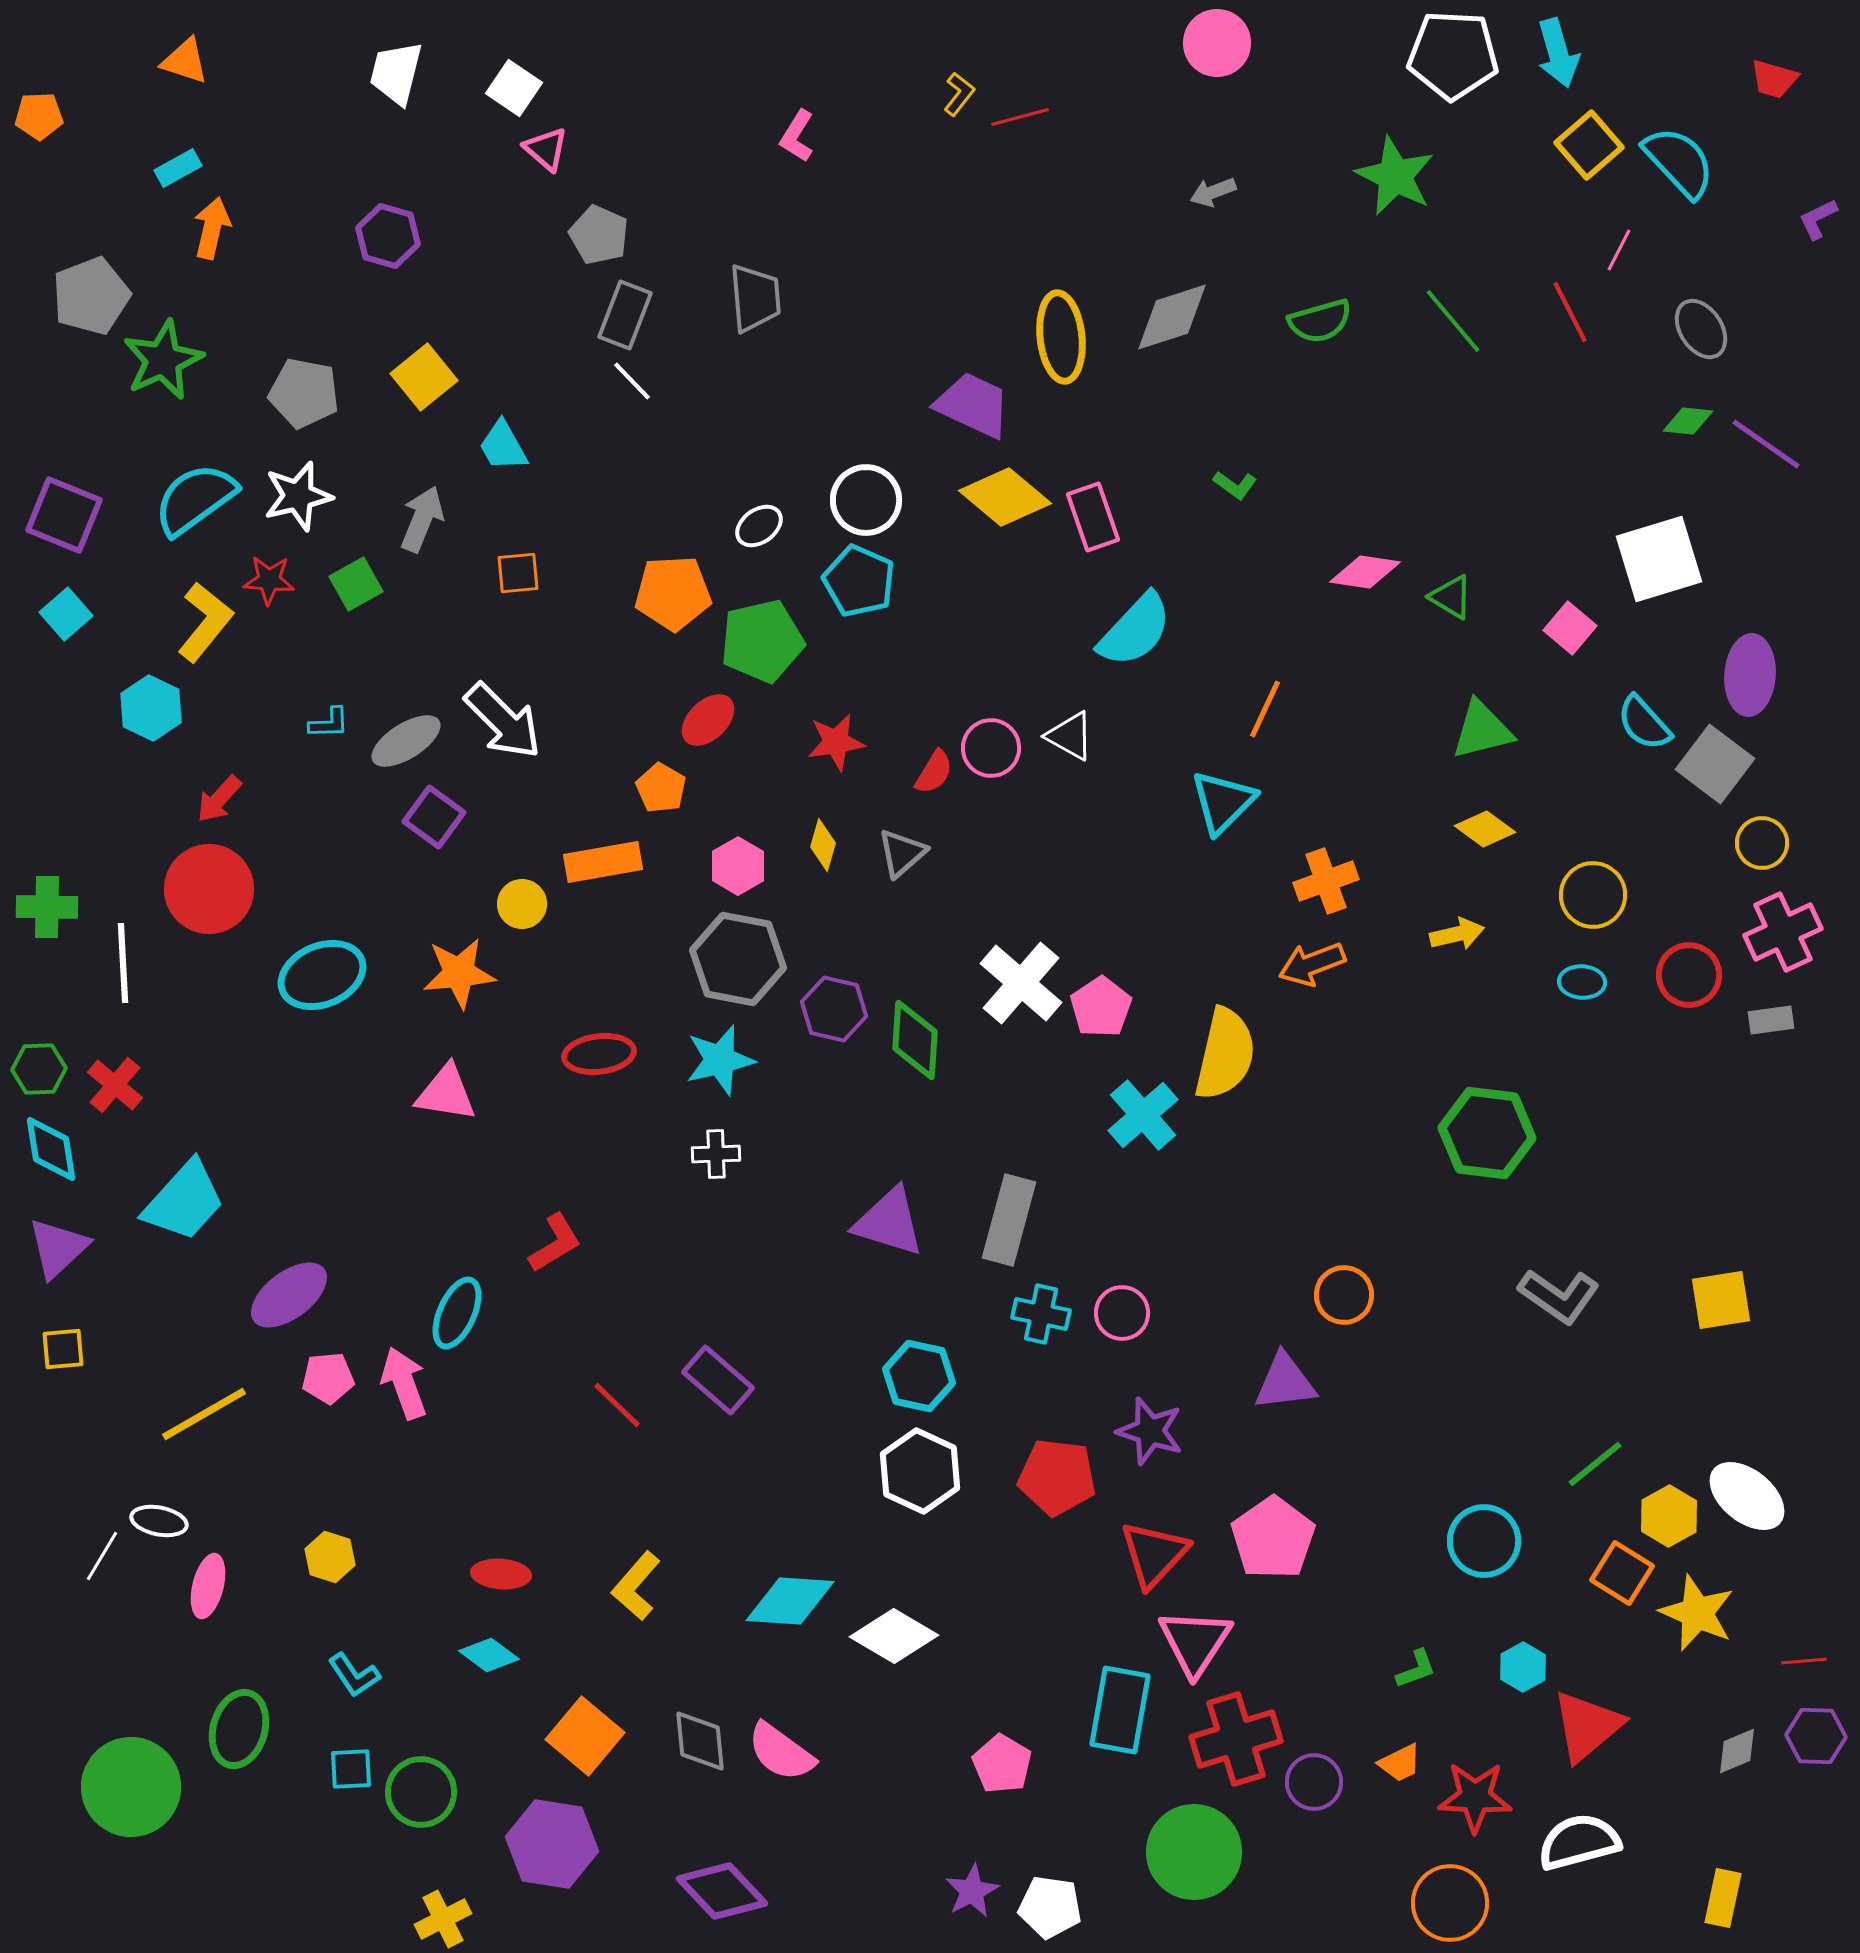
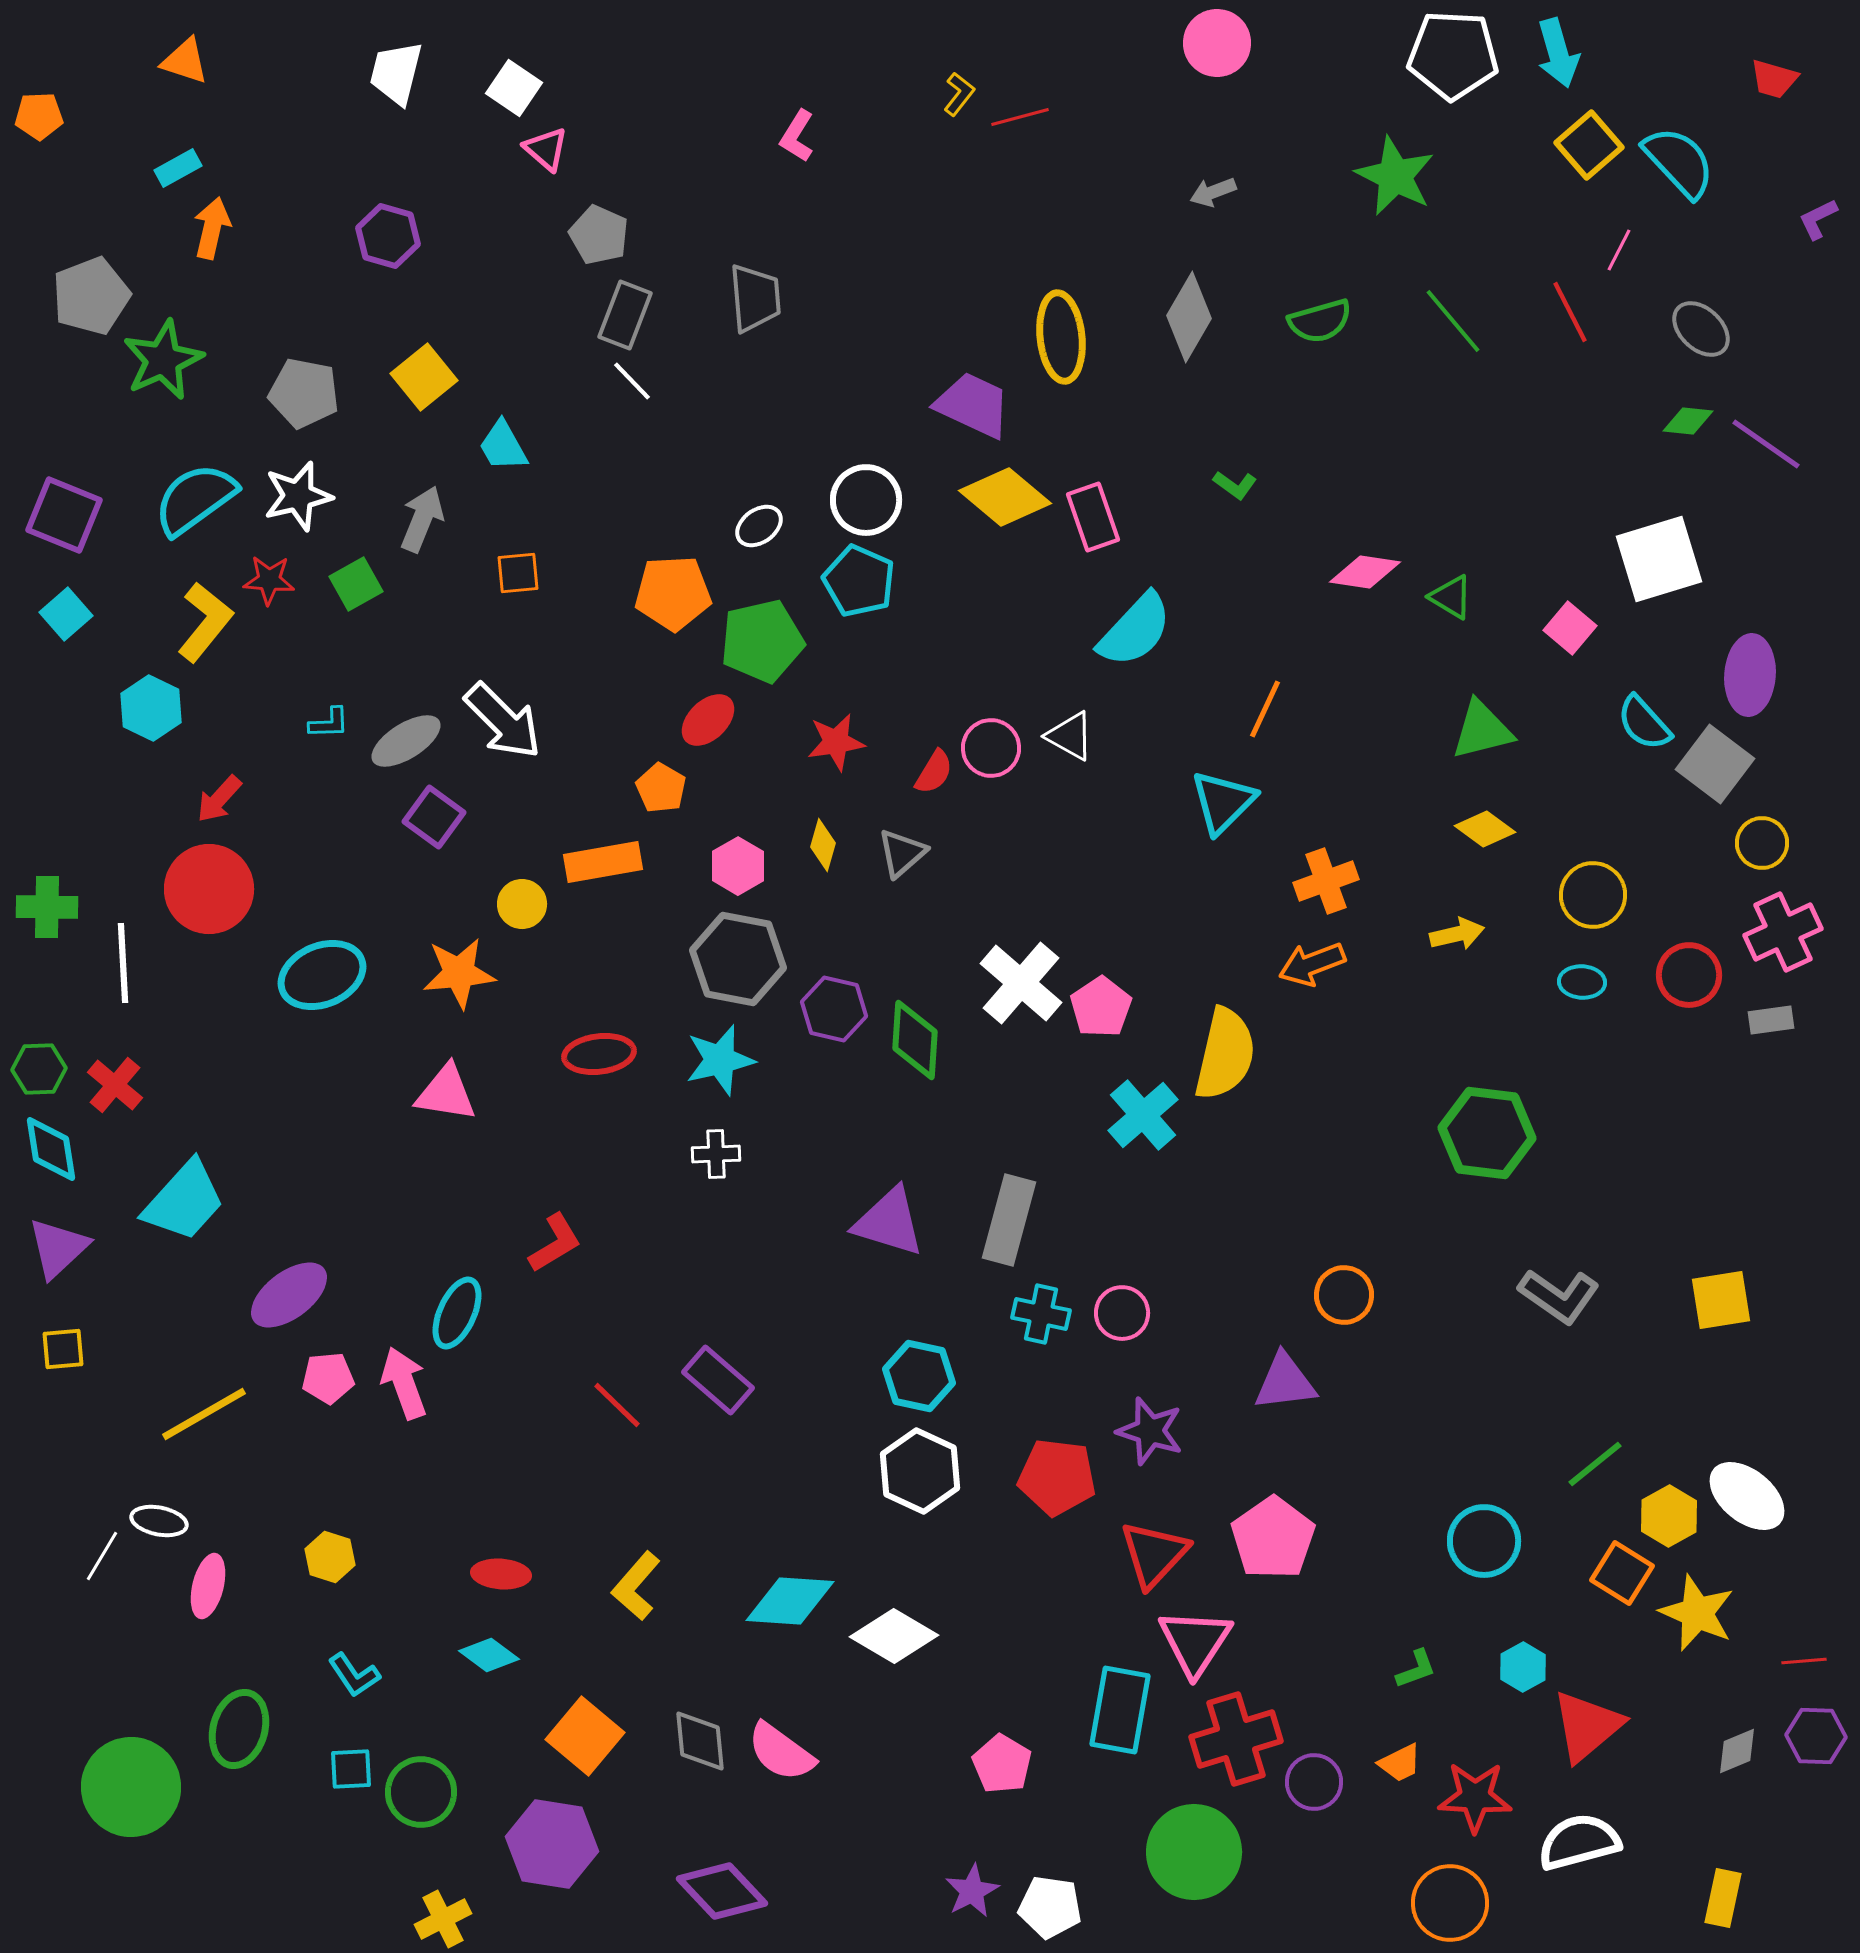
gray diamond at (1172, 317): moved 17 px right; rotated 42 degrees counterclockwise
gray ellipse at (1701, 329): rotated 14 degrees counterclockwise
